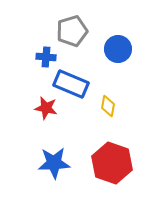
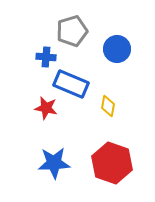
blue circle: moved 1 px left
